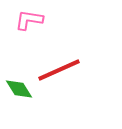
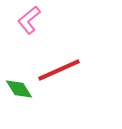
pink L-shape: rotated 48 degrees counterclockwise
